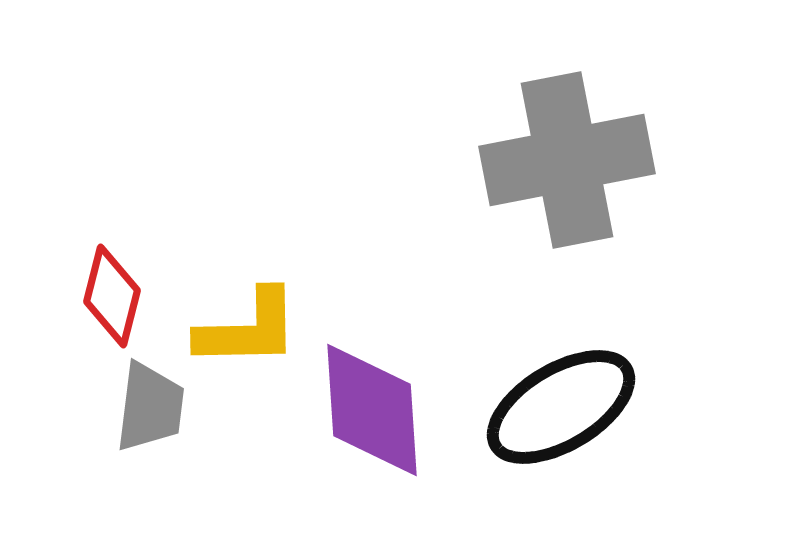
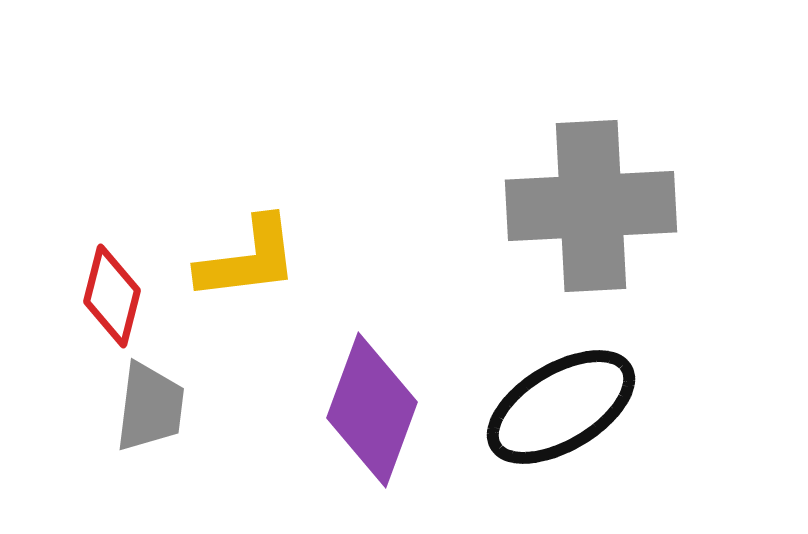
gray cross: moved 24 px right, 46 px down; rotated 8 degrees clockwise
yellow L-shape: moved 70 px up; rotated 6 degrees counterclockwise
purple diamond: rotated 24 degrees clockwise
